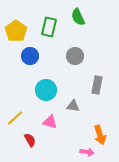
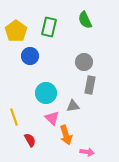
green semicircle: moved 7 px right, 3 px down
gray circle: moved 9 px right, 6 px down
gray rectangle: moved 7 px left
cyan circle: moved 3 px down
gray triangle: rotated 16 degrees counterclockwise
yellow line: moved 1 px left, 1 px up; rotated 66 degrees counterclockwise
pink triangle: moved 2 px right, 4 px up; rotated 28 degrees clockwise
orange arrow: moved 34 px left
